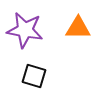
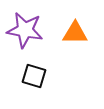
orange triangle: moved 3 px left, 5 px down
